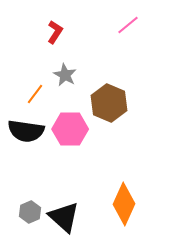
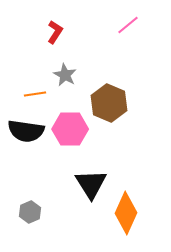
orange line: rotated 45 degrees clockwise
orange diamond: moved 2 px right, 9 px down
black triangle: moved 27 px right, 33 px up; rotated 16 degrees clockwise
